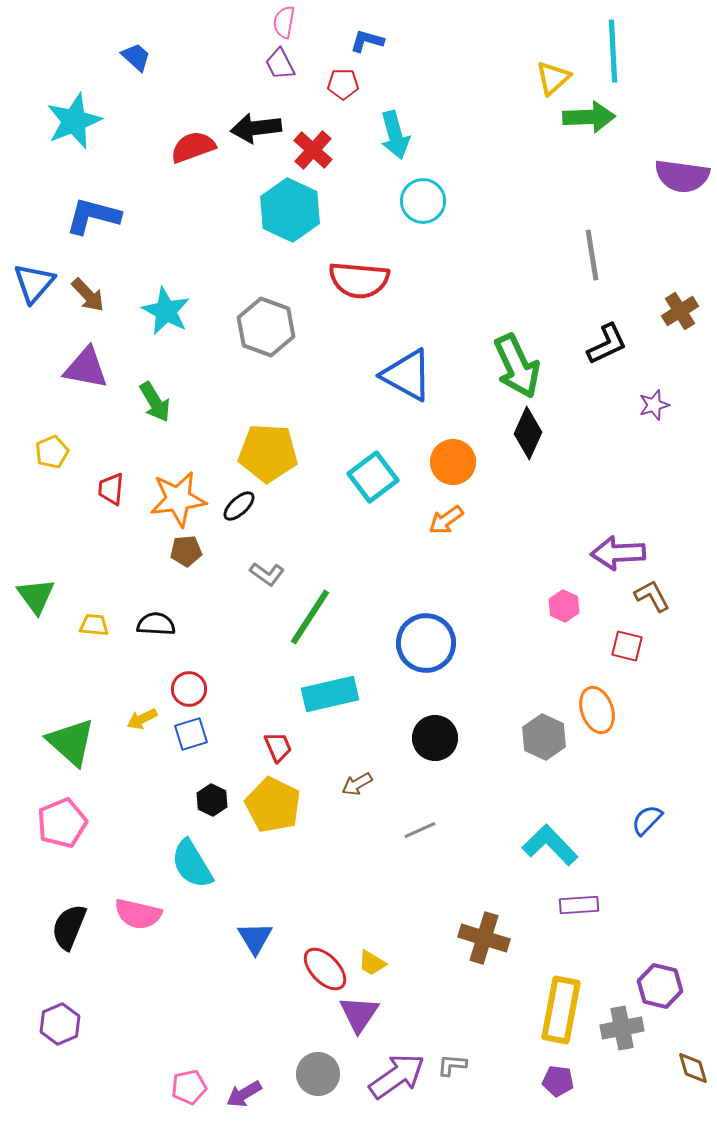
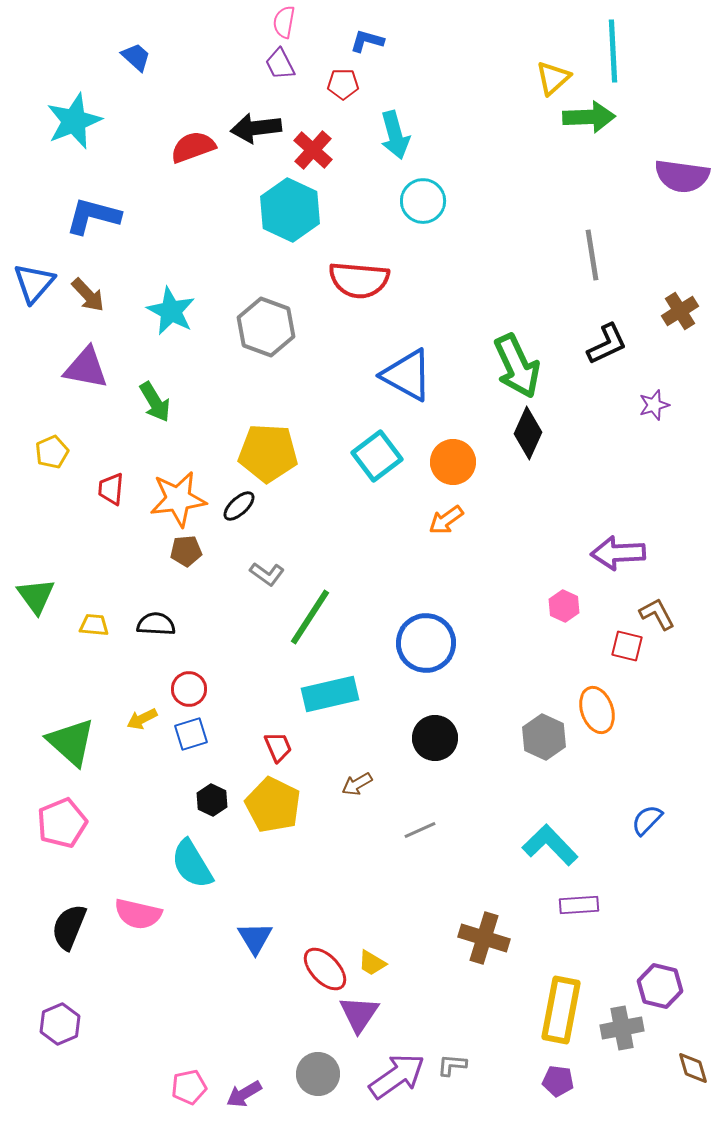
cyan star at (166, 311): moved 5 px right
cyan square at (373, 477): moved 4 px right, 21 px up
brown L-shape at (652, 596): moved 5 px right, 18 px down
